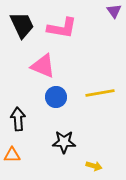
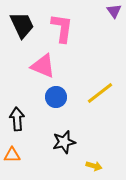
pink L-shape: rotated 92 degrees counterclockwise
yellow line: rotated 28 degrees counterclockwise
black arrow: moved 1 px left
black star: rotated 15 degrees counterclockwise
